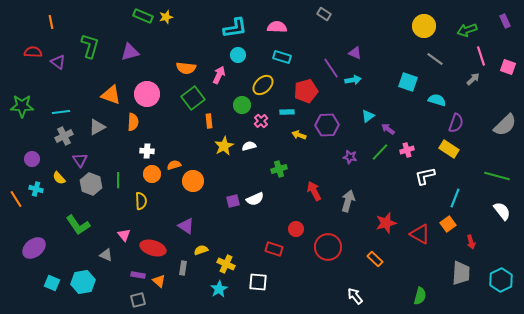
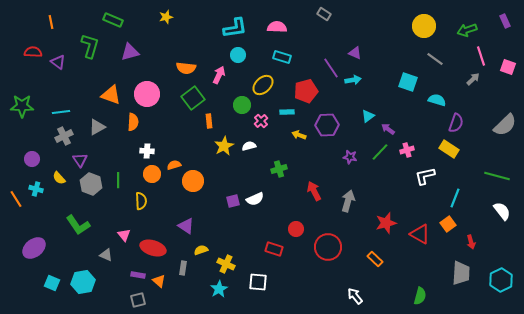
green rectangle at (143, 16): moved 30 px left, 4 px down
